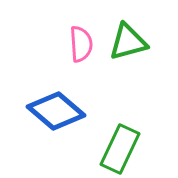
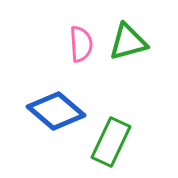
green rectangle: moved 9 px left, 7 px up
